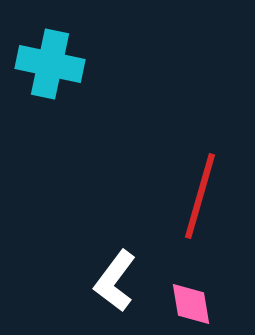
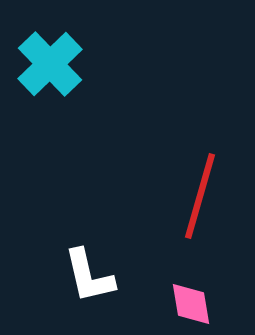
cyan cross: rotated 34 degrees clockwise
white L-shape: moved 26 px left, 5 px up; rotated 50 degrees counterclockwise
